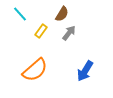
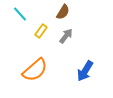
brown semicircle: moved 1 px right, 2 px up
gray arrow: moved 3 px left, 3 px down
